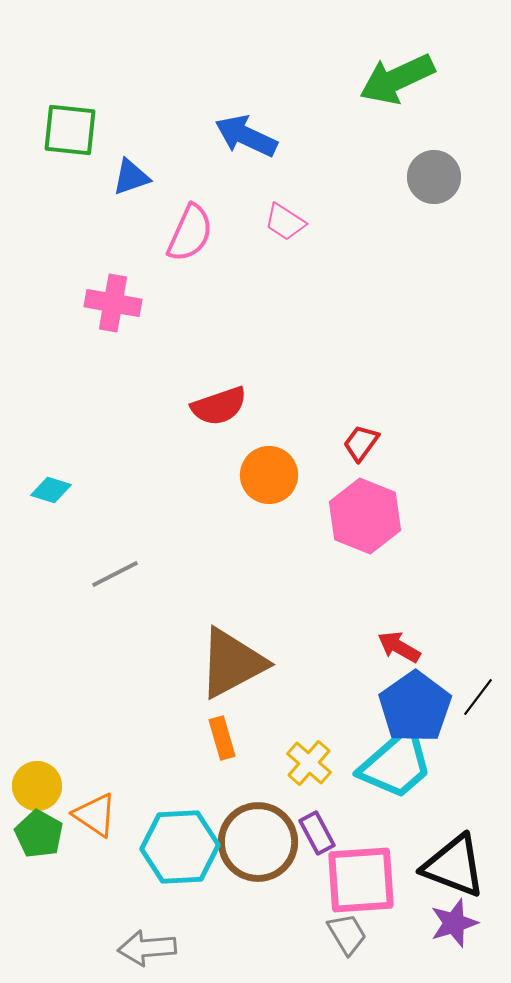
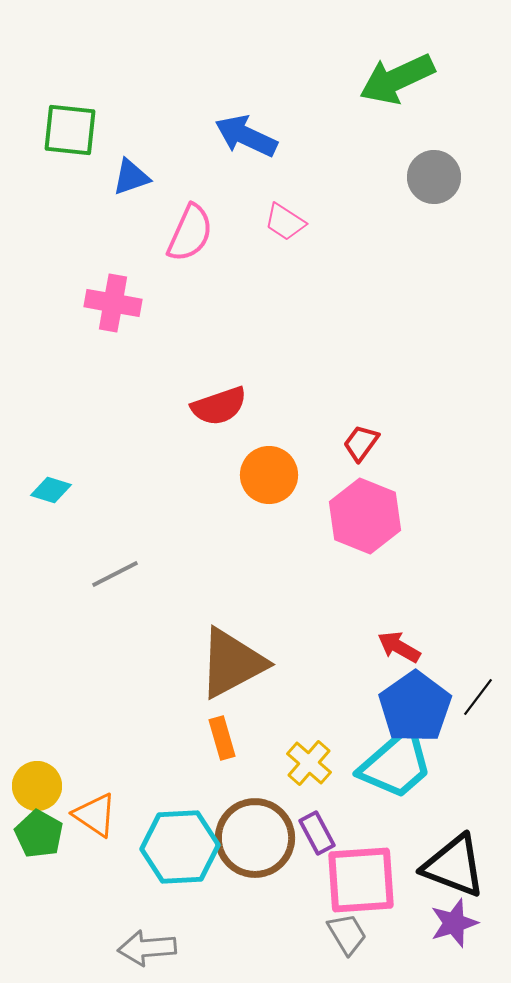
brown circle: moved 3 px left, 4 px up
